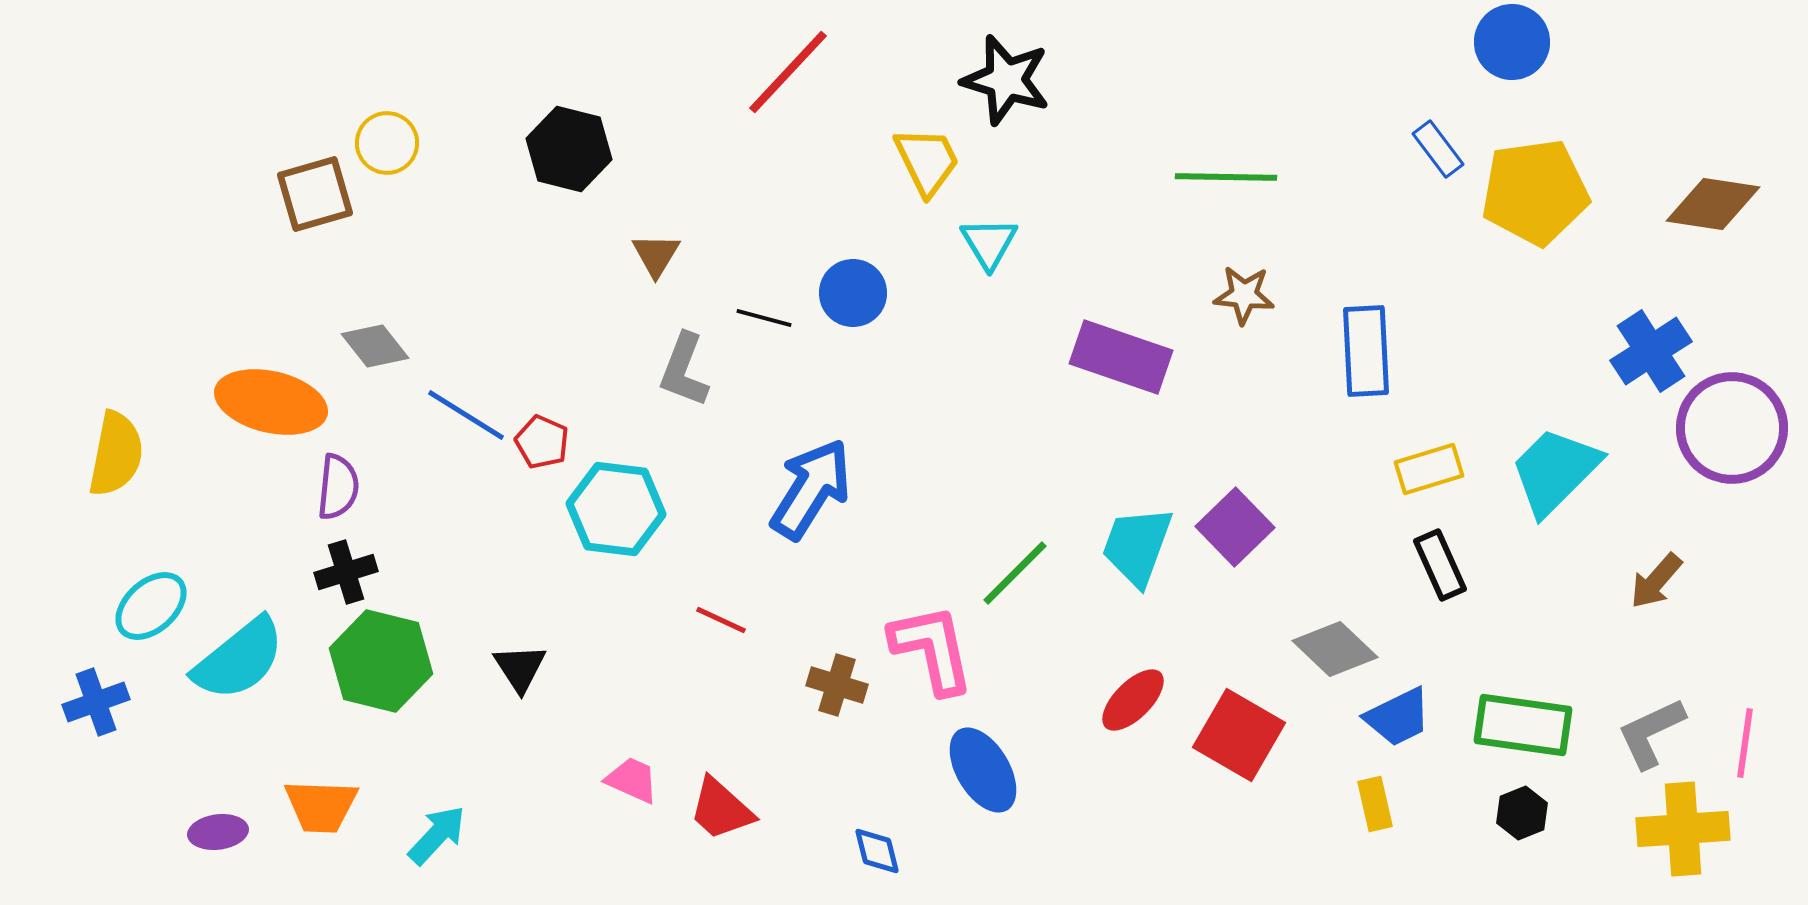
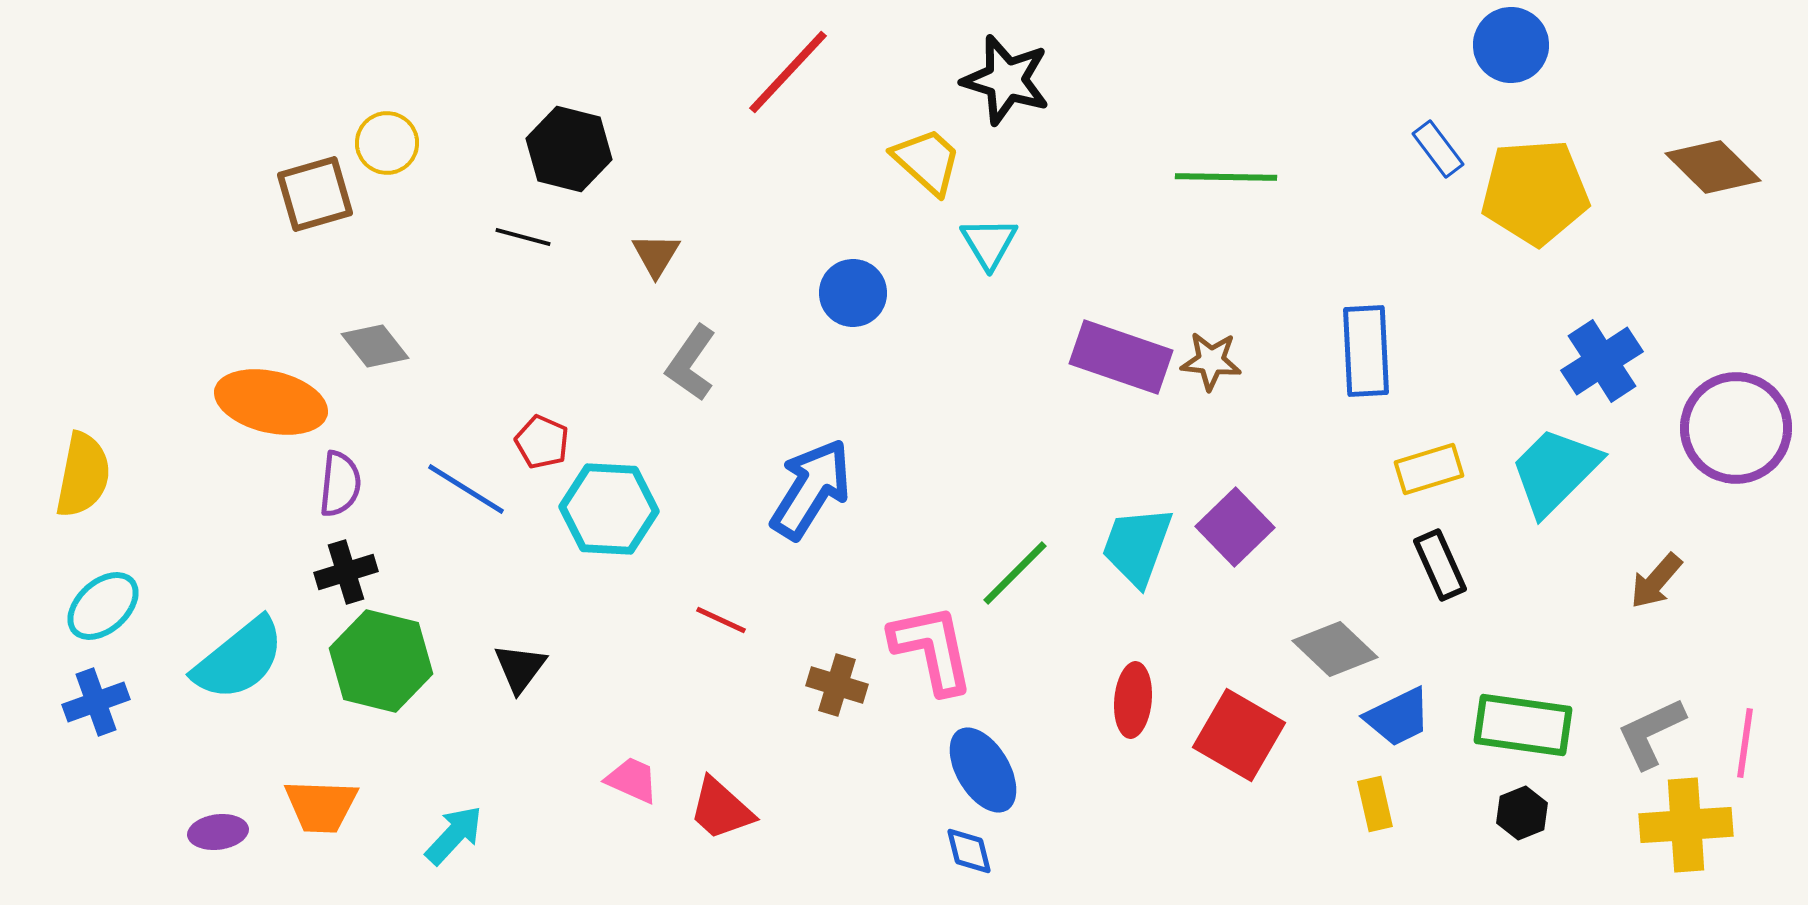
blue circle at (1512, 42): moved 1 px left, 3 px down
yellow trapezoid at (927, 161): rotated 22 degrees counterclockwise
yellow pentagon at (1535, 192): rotated 4 degrees clockwise
brown diamond at (1713, 204): moved 37 px up; rotated 36 degrees clockwise
brown star at (1244, 295): moved 33 px left, 66 px down
black line at (764, 318): moved 241 px left, 81 px up
blue cross at (1651, 351): moved 49 px left, 10 px down
gray L-shape at (684, 370): moved 7 px right, 7 px up; rotated 14 degrees clockwise
blue line at (466, 415): moved 74 px down
purple circle at (1732, 428): moved 4 px right
yellow semicircle at (116, 454): moved 33 px left, 21 px down
purple semicircle at (338, 487): moved 2 px right, 3 px up
cyan hexagon at (616, 509): moved 7 px left; rotated 4 degrees counterclockwise
cyan ellipse at (151, 606): moved 48 px left
black triangle at (520, 668): rotated 10 degrees clockwise
red ellipse at (1133, 700): rotated 40 degrees counterclockwise
yellow cross at (1683, 829): moved 3 px right, 4 px up
cyan arrow at (437, 835): moved 17 px right
blue diamond at (877, 851): moved 92 px right
